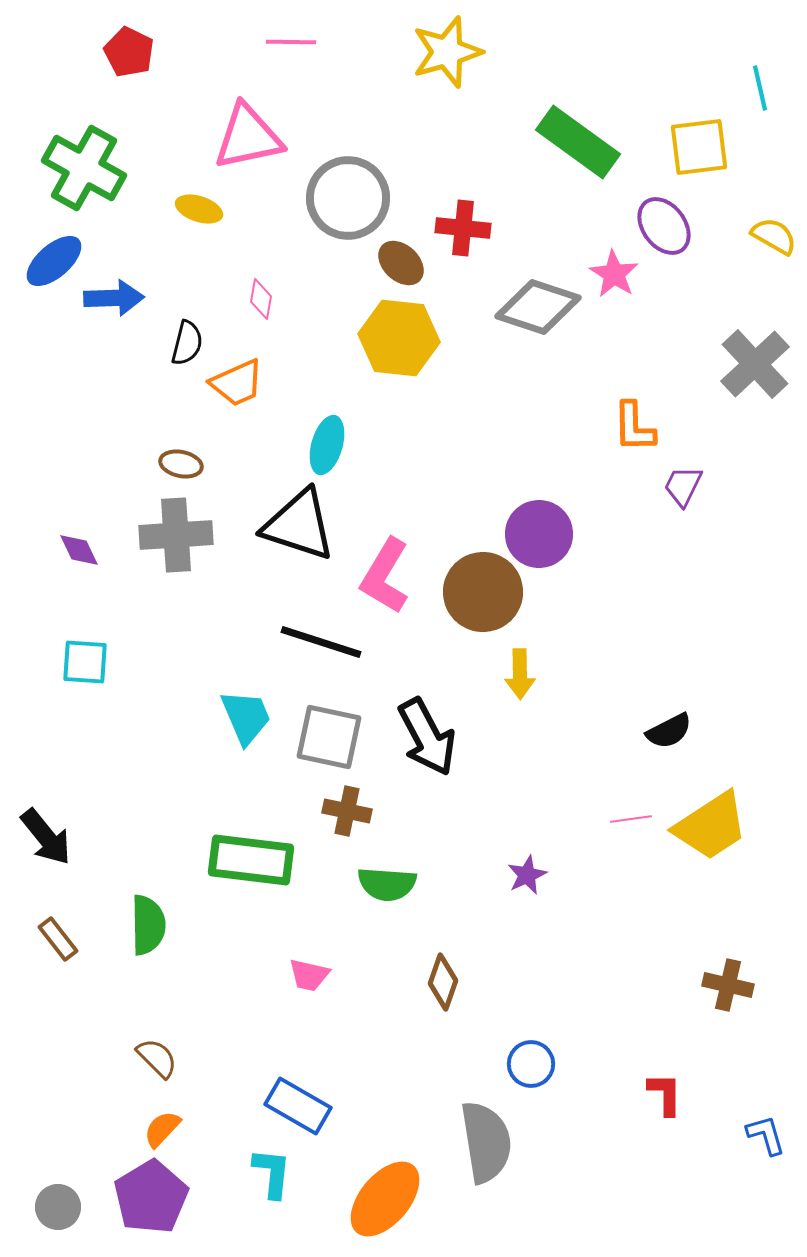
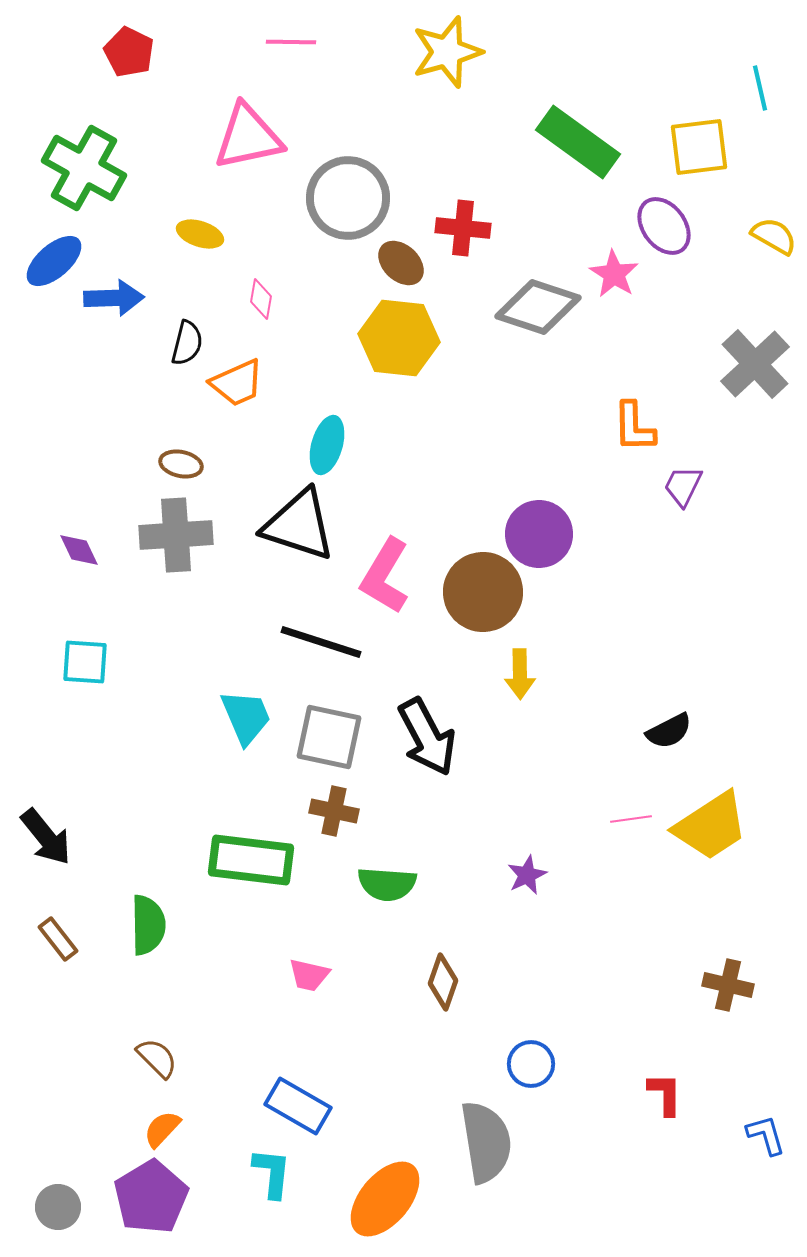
yellow ellipse at (199, 209): moved 1 px right, 25 px down
brown cross at (347, 811): moved 13 px left
